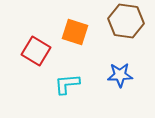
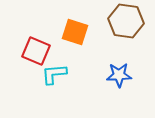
red square: rotated 8 degrees counterclockwise
blue star: moved 1 px left
cyan L-shape: moved 13 px left, 10 px up
